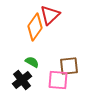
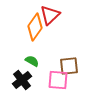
green semicircle: moved 1 px up
